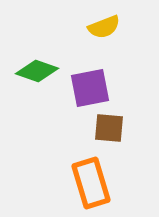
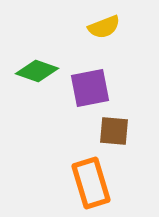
brown square: moved 5 px right, 3 px down
